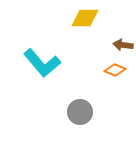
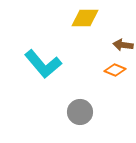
cyan L-shape: moved 1 px right, 1 px down
